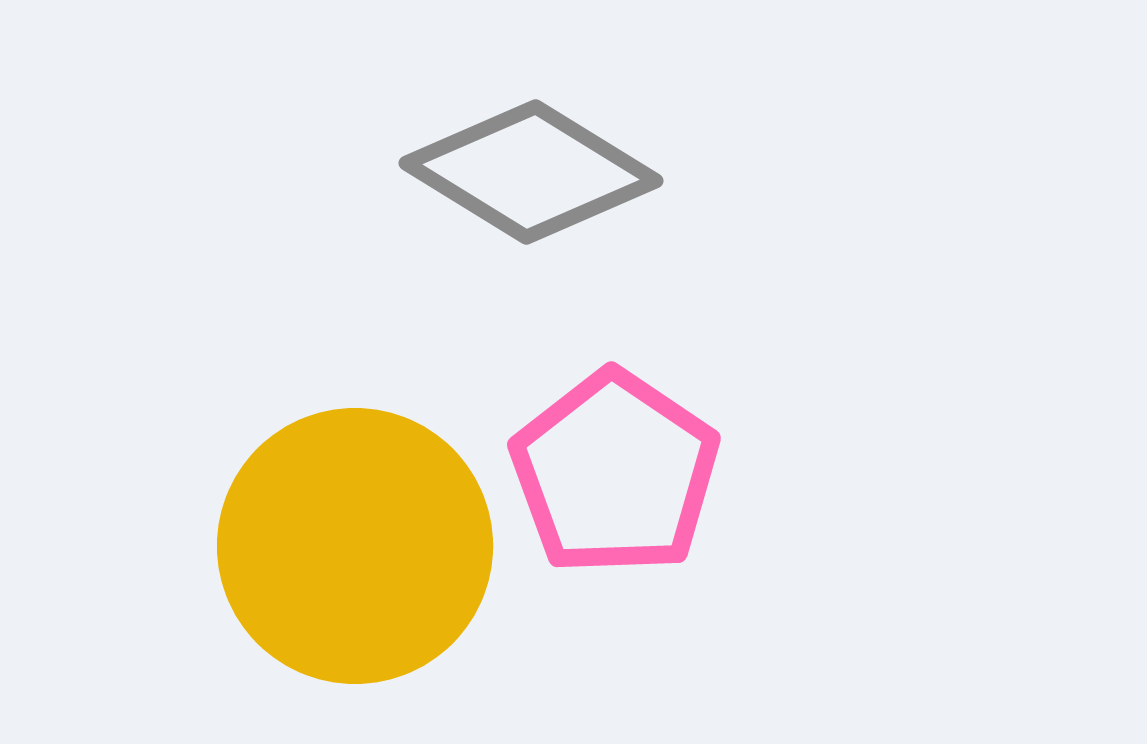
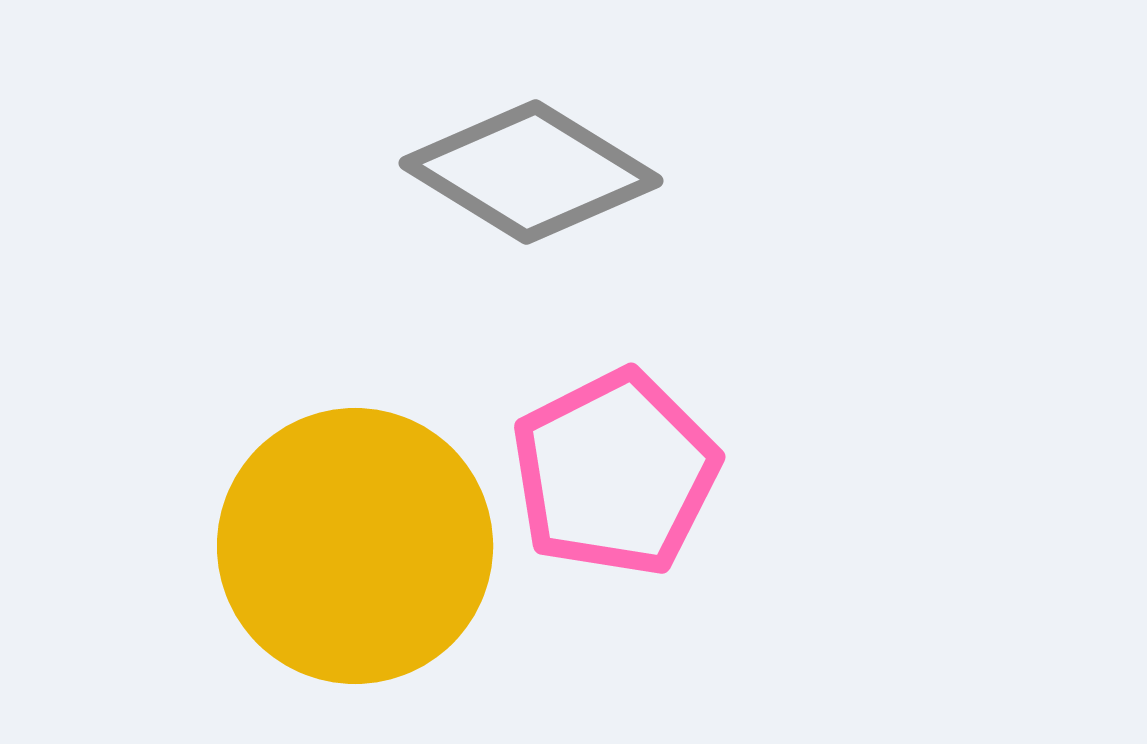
pink pentagon: rotated 11 degrees clockwise
